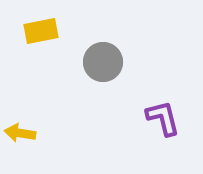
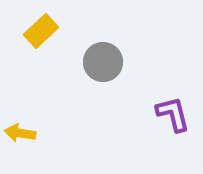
yellow rectangle: rotated 32 degrees counterclockwise
purple L-shape: moved 10 px right, 4 px up
